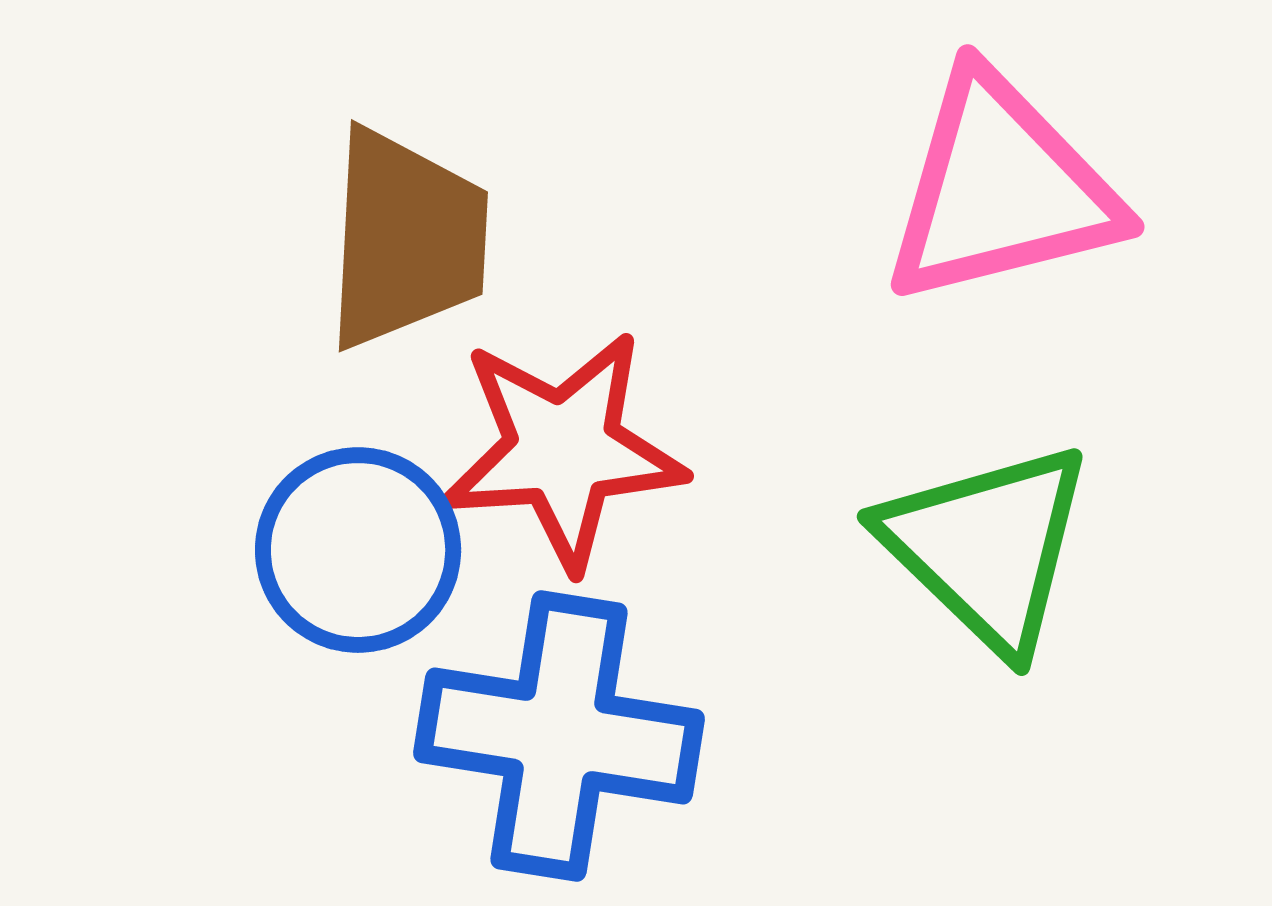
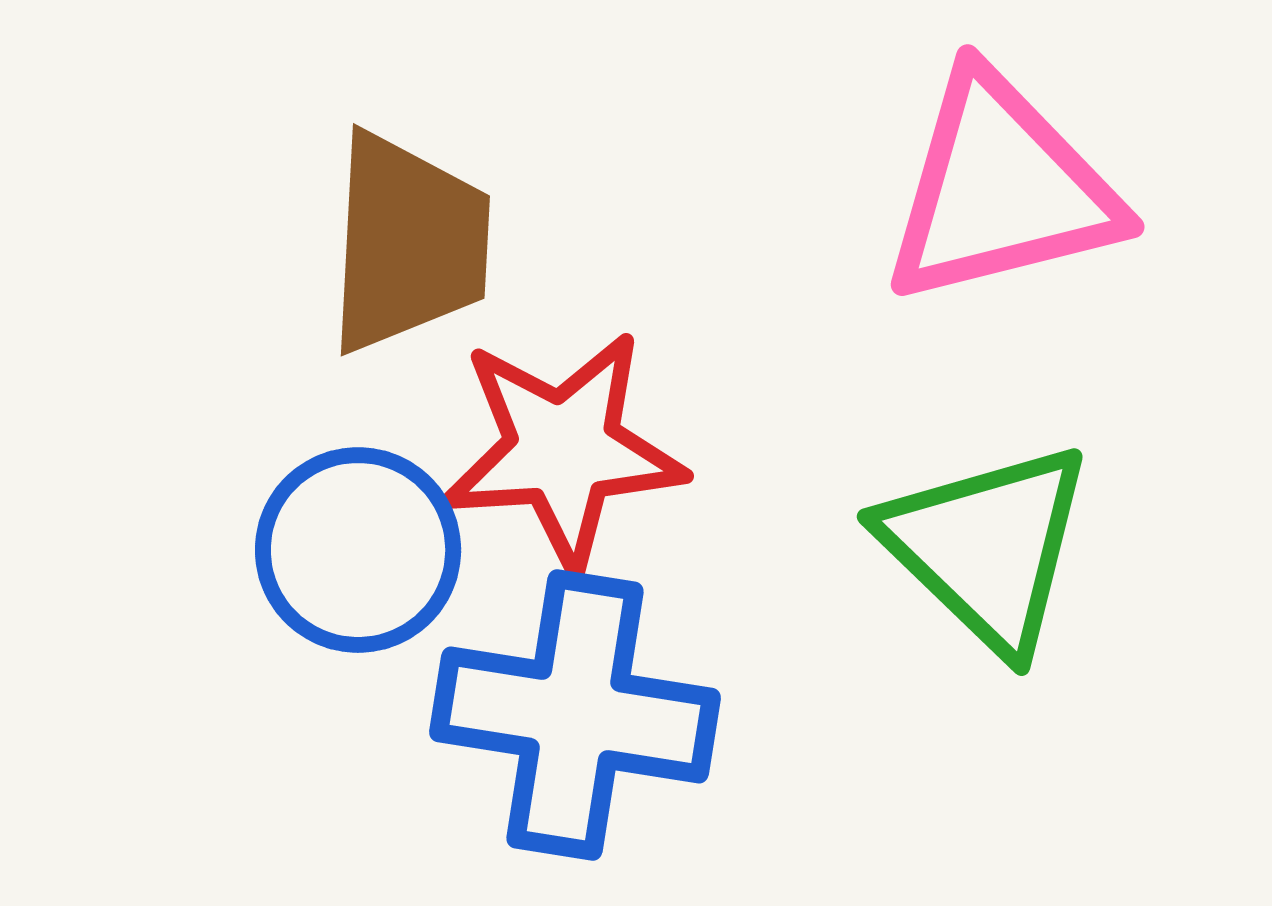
brown trapezoid: moved 2 px right, 4 px down
blue cross: moved 16 px right, 21 px up
